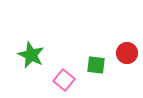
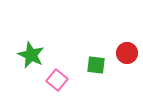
pink square: moved 7 px left
